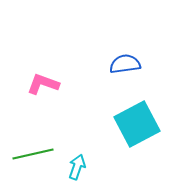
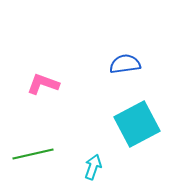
cyan arrow: moved 16 px right
